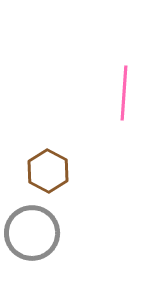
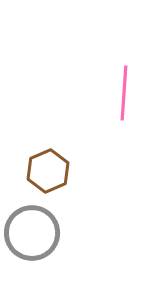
brown hexagon: rotated 9 degrees clockwise
